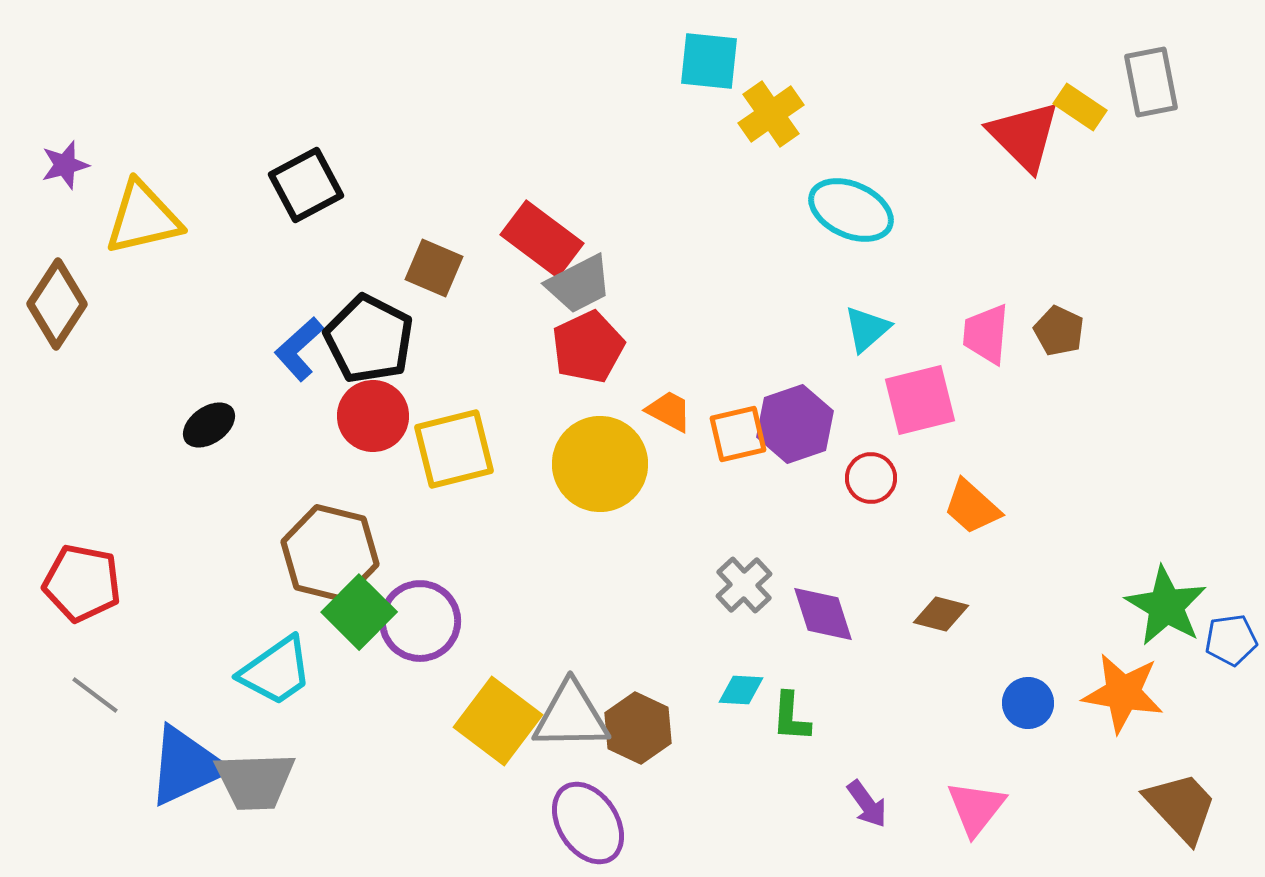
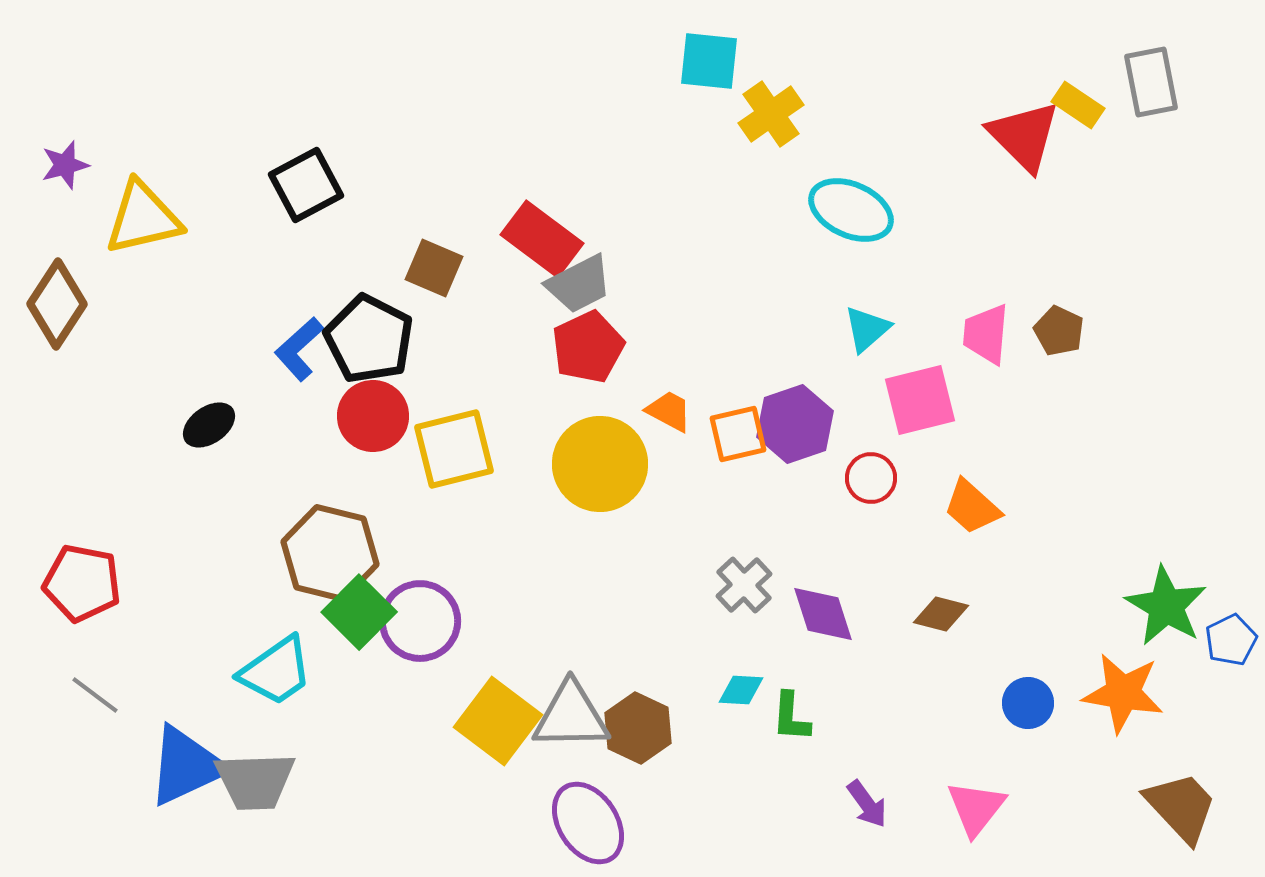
yellow rectangle at (1080, 107): moved 2 px left, 2 px up
blue pentagon at (1231, 640): rotated 18 degrees counterclockwise
